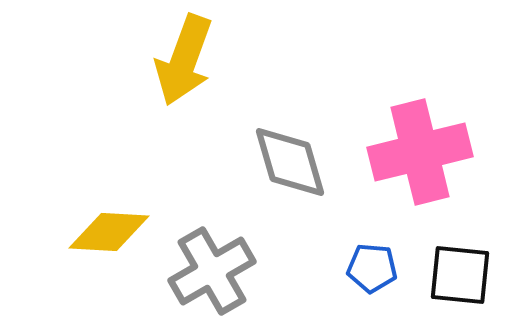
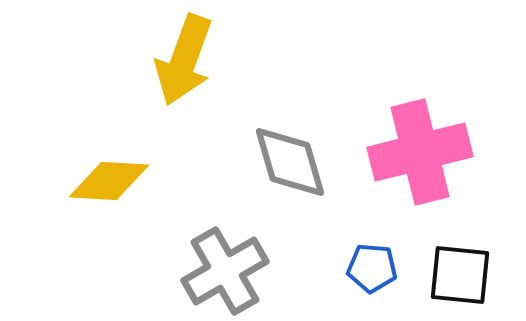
yellow diamond: moved 51 px up
gray cross: moved 13 px right
